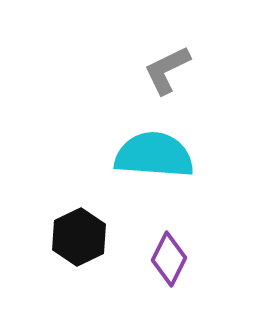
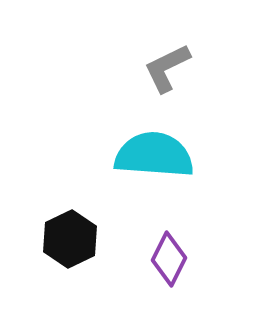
gray L-shape: moved 2 px up
black hexagon: moved 9 px left, 2 px down
